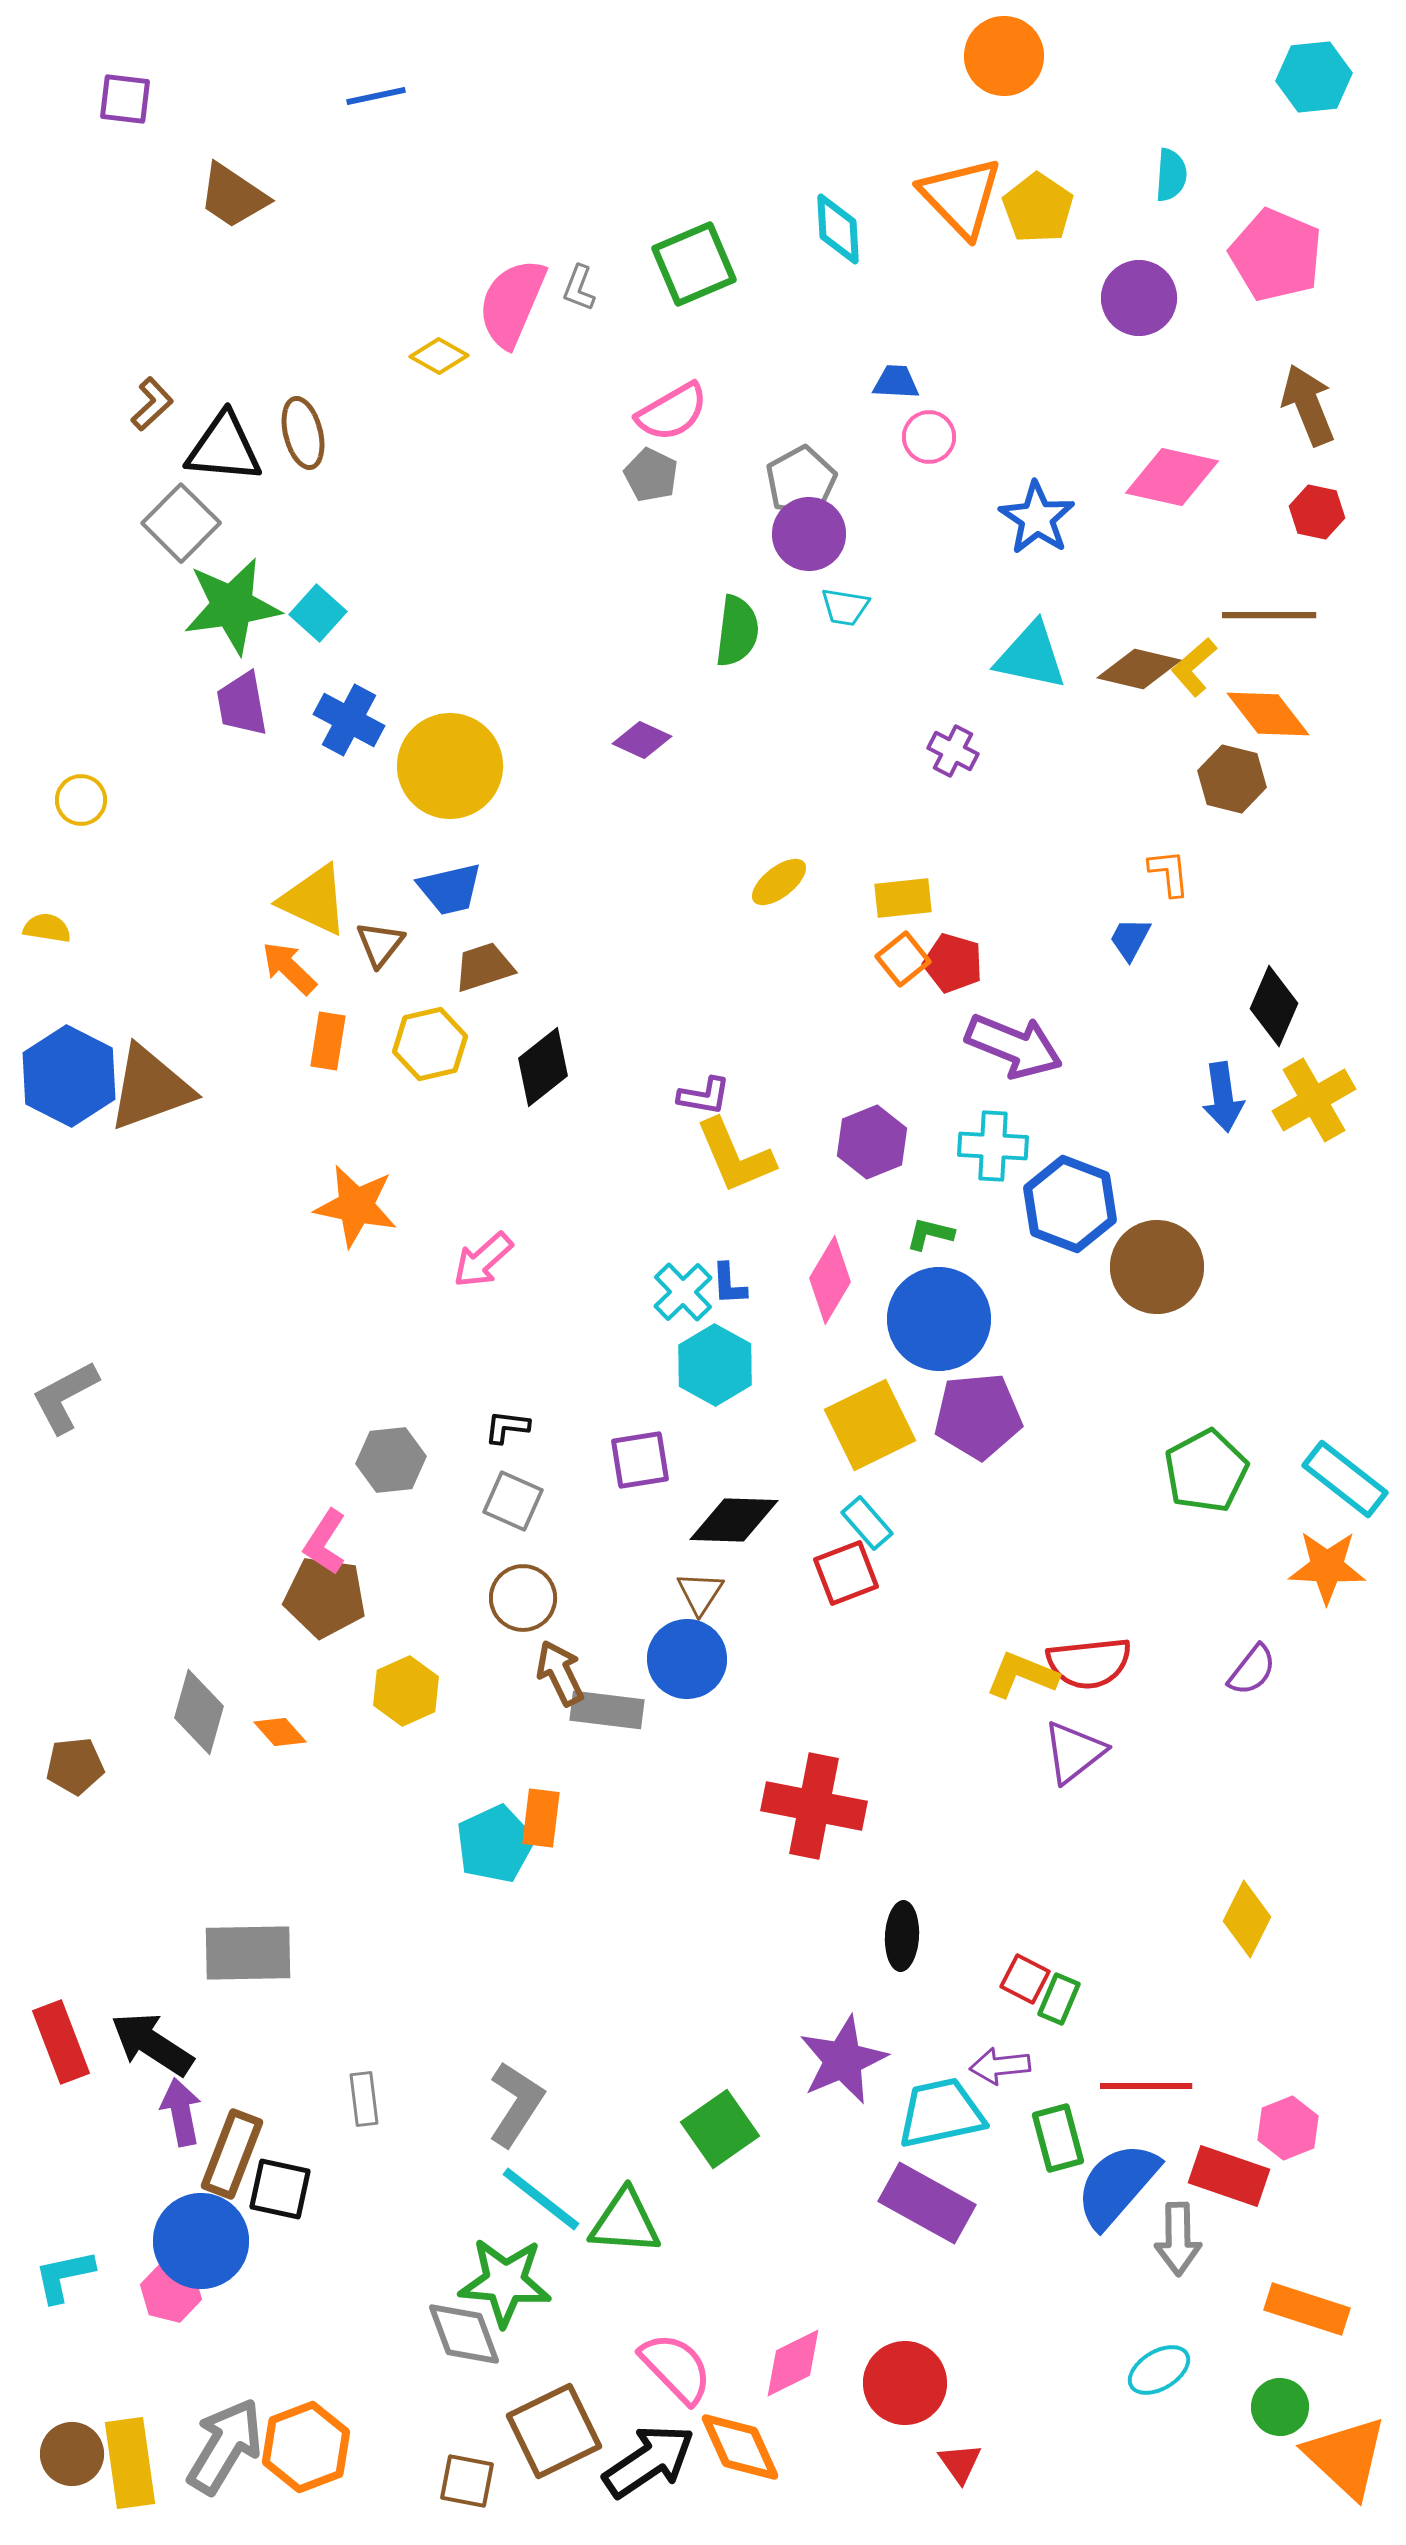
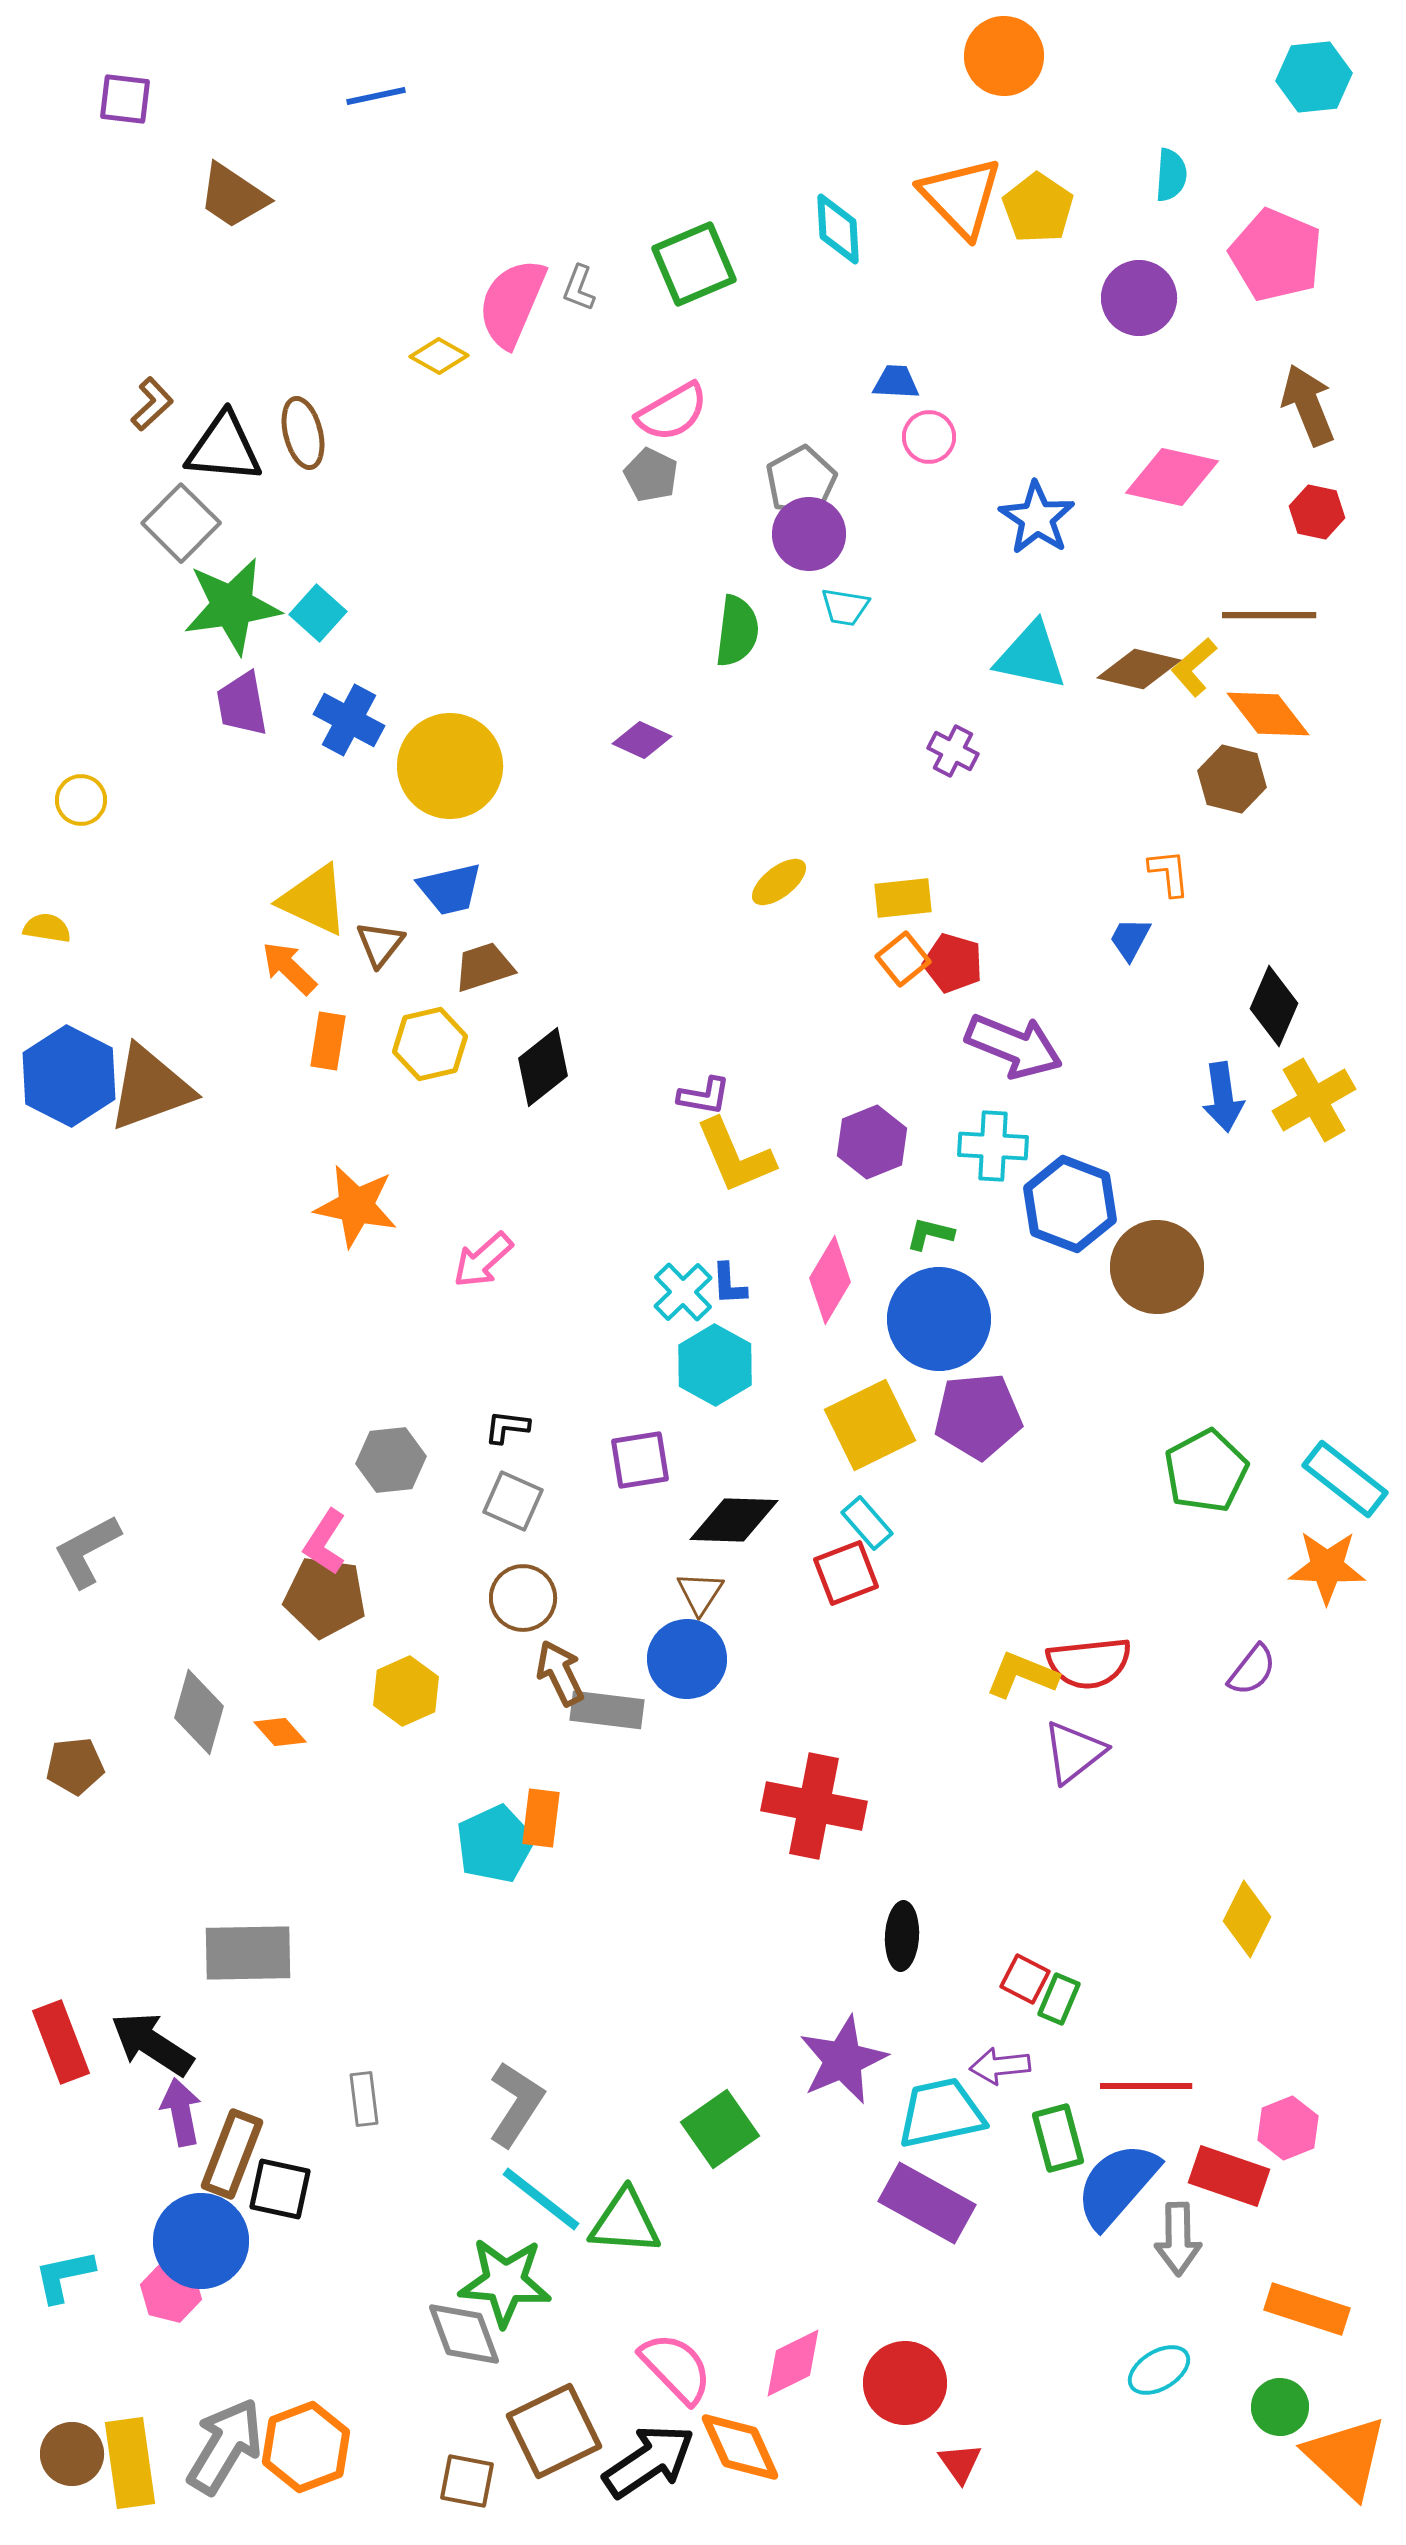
gray L-shape at (65, 1397): moved 22 px right, 154 px down
